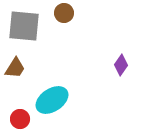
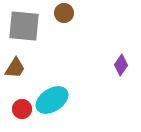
red circle: moved 2 px right, 10 px up
